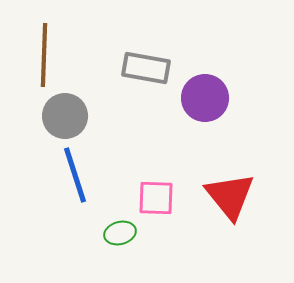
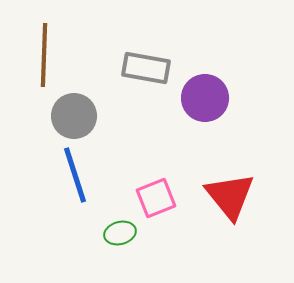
gray circle: moved 9 px right
pink square: rotated 24 degrees counterclockwise
